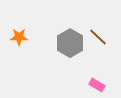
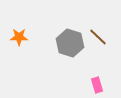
gray hexagon: rotated 12 degrees counterclockwise
pink rectangle: rotated 42 degrees clockwise
